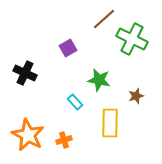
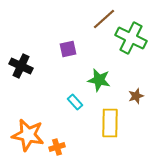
green cross: moved 1 px left, 1 px up
purple square: moved 1 px down; rotated 18 degrees clockwise
black cross: moved 4 px left, 7 px up
orange star: rotated 16 degrees counterclockwise
orange cross: moved 7 px left, 7 px down
